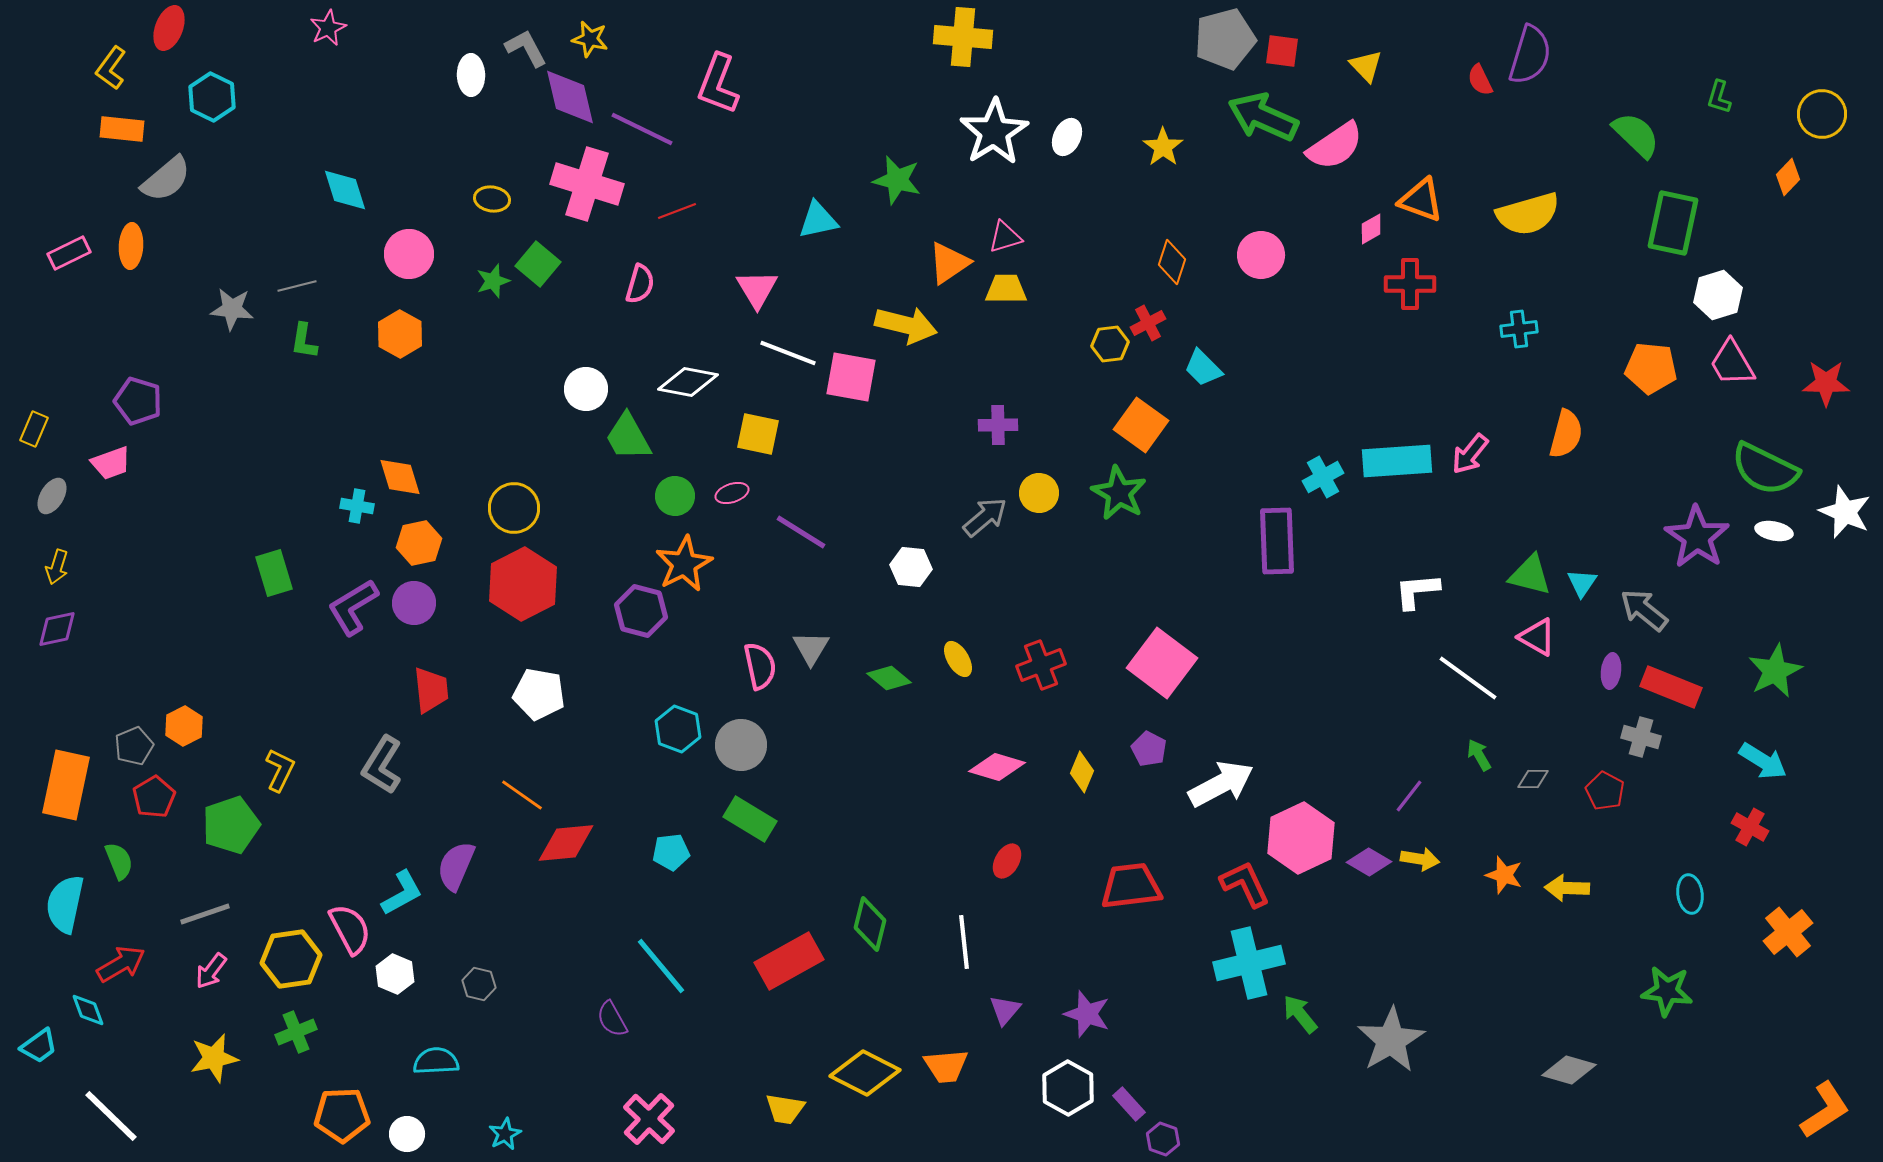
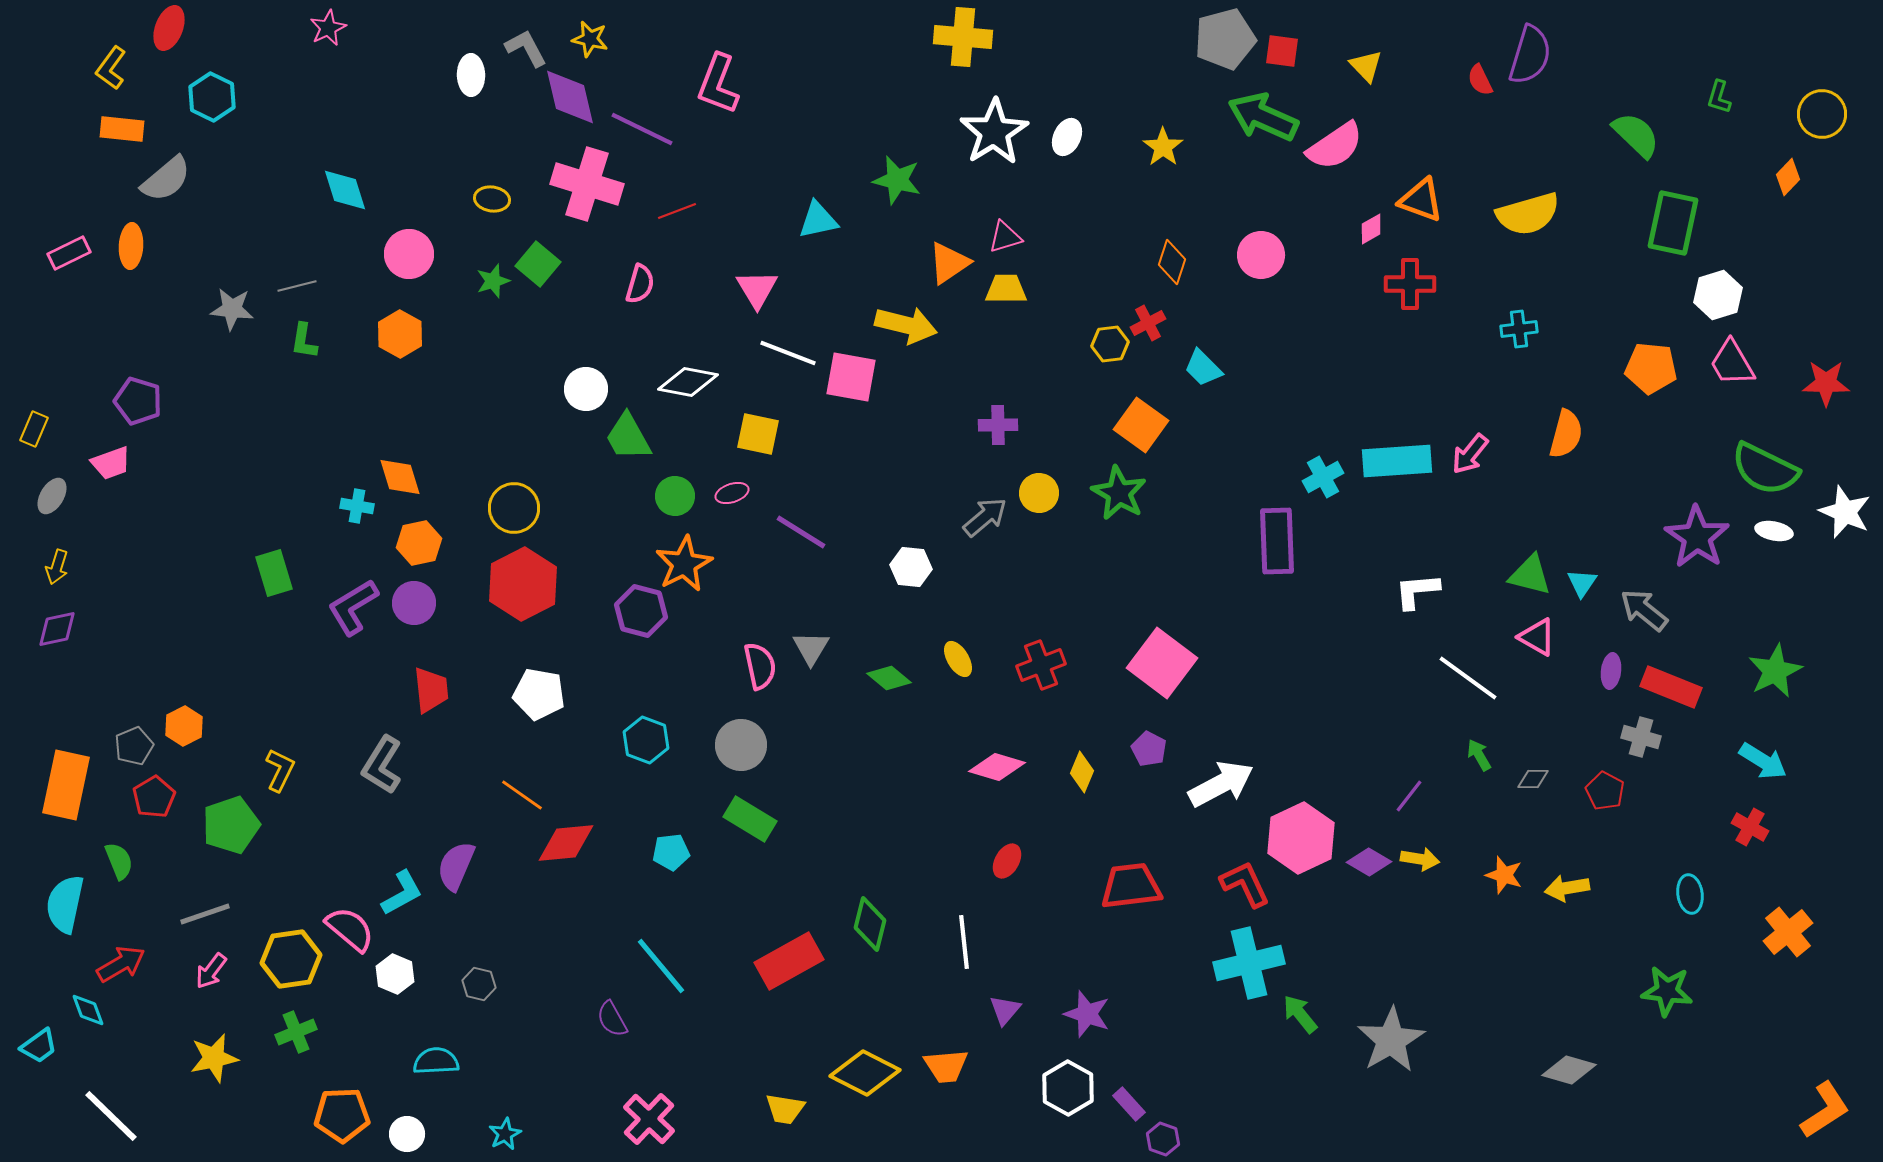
cyan hexagon at (678, 729): moved 32 px left, 11 px down
yellow arrow at (1567, 888): rotated 12 degrees counterclockwise
pink semicircle at (350, 929): rotated 22 degrees counterclockwise
